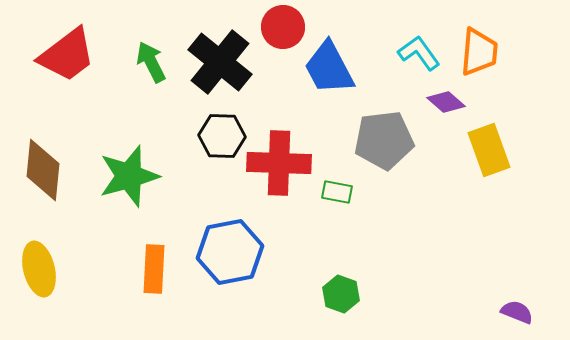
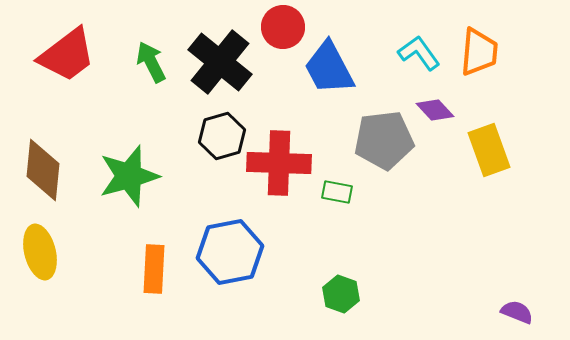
purple diamond: moved 11 px left, 8 px down; rotated 6 degrees clockwise
black hexagon: rotated 18 degrees counterclockwise
yellow ellipse: moved 1 px right, 17 px up
